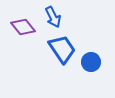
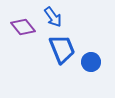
blue arrow: rotated 10 degrees counterclockwise
blue trapezoid: rotated 12 degrees clockwise
